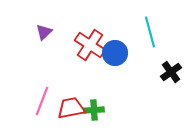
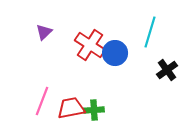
cyan line: rotated 32 degrees clockwise
black cross: moved 4 px left, 2 px up
